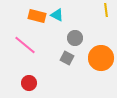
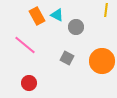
yellow line: rotated 16 degrees clockwise
orange rectangle: rotated 48 degrees clockwise
gray circle: moved 1 px right, 11 px up
orange circle: moved 1 px right, 3 px down
